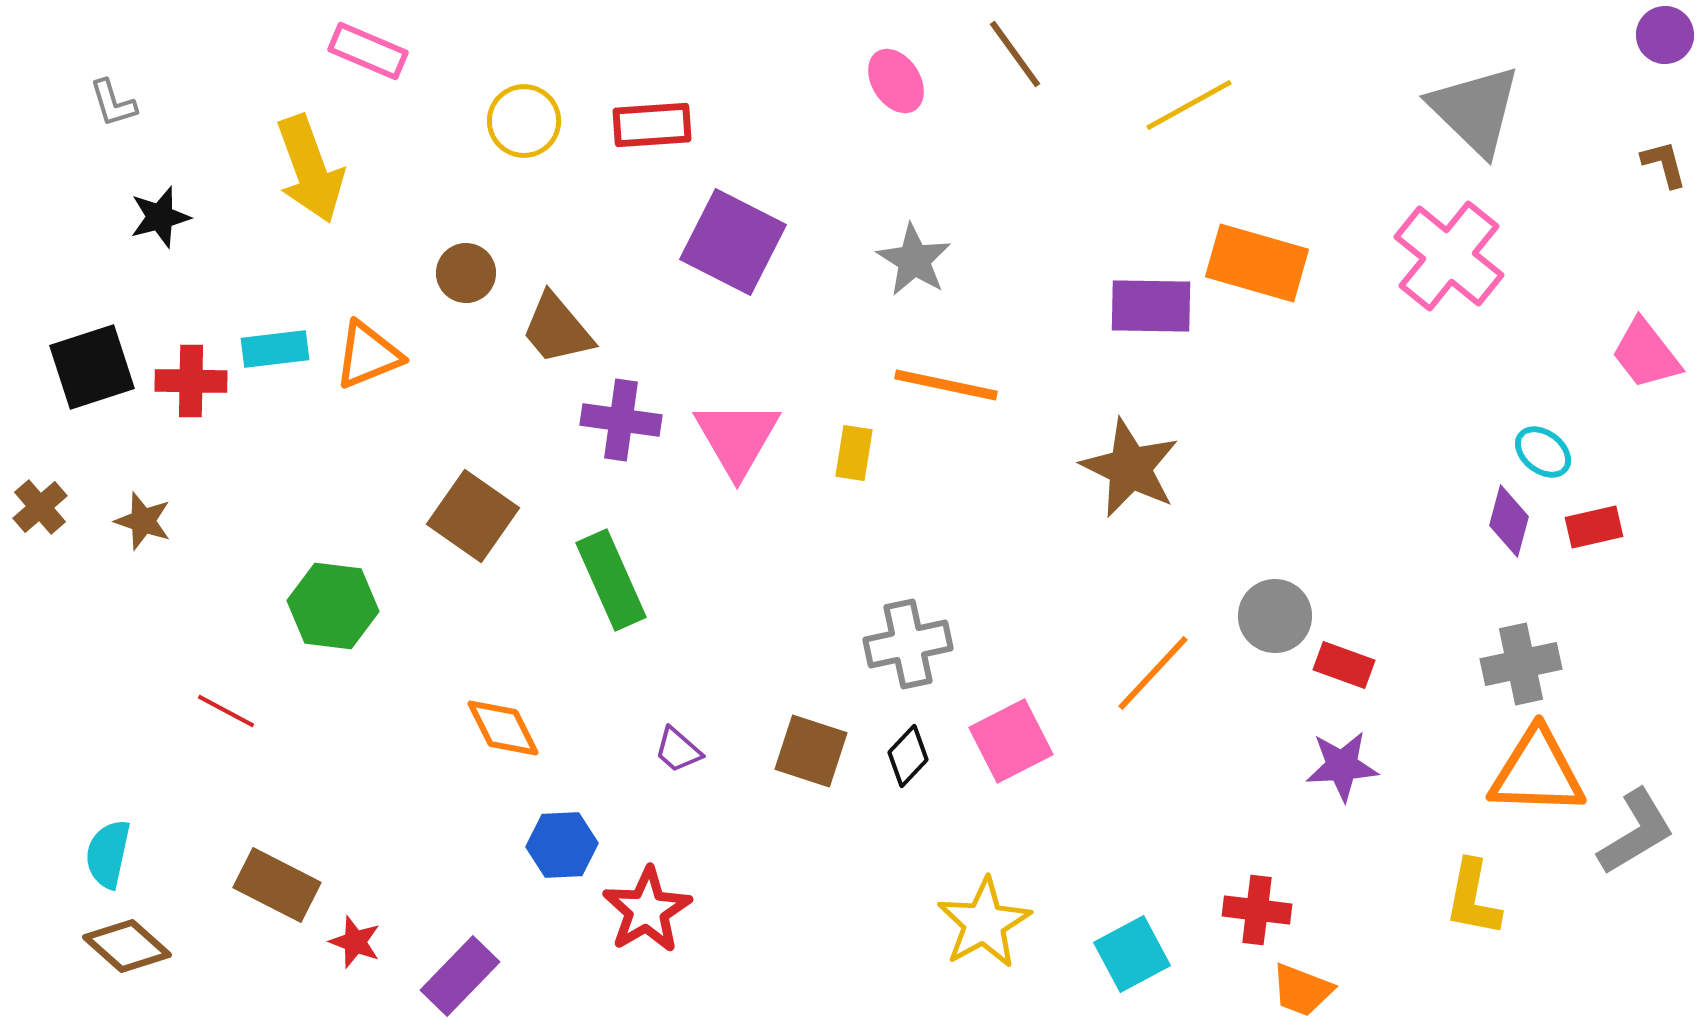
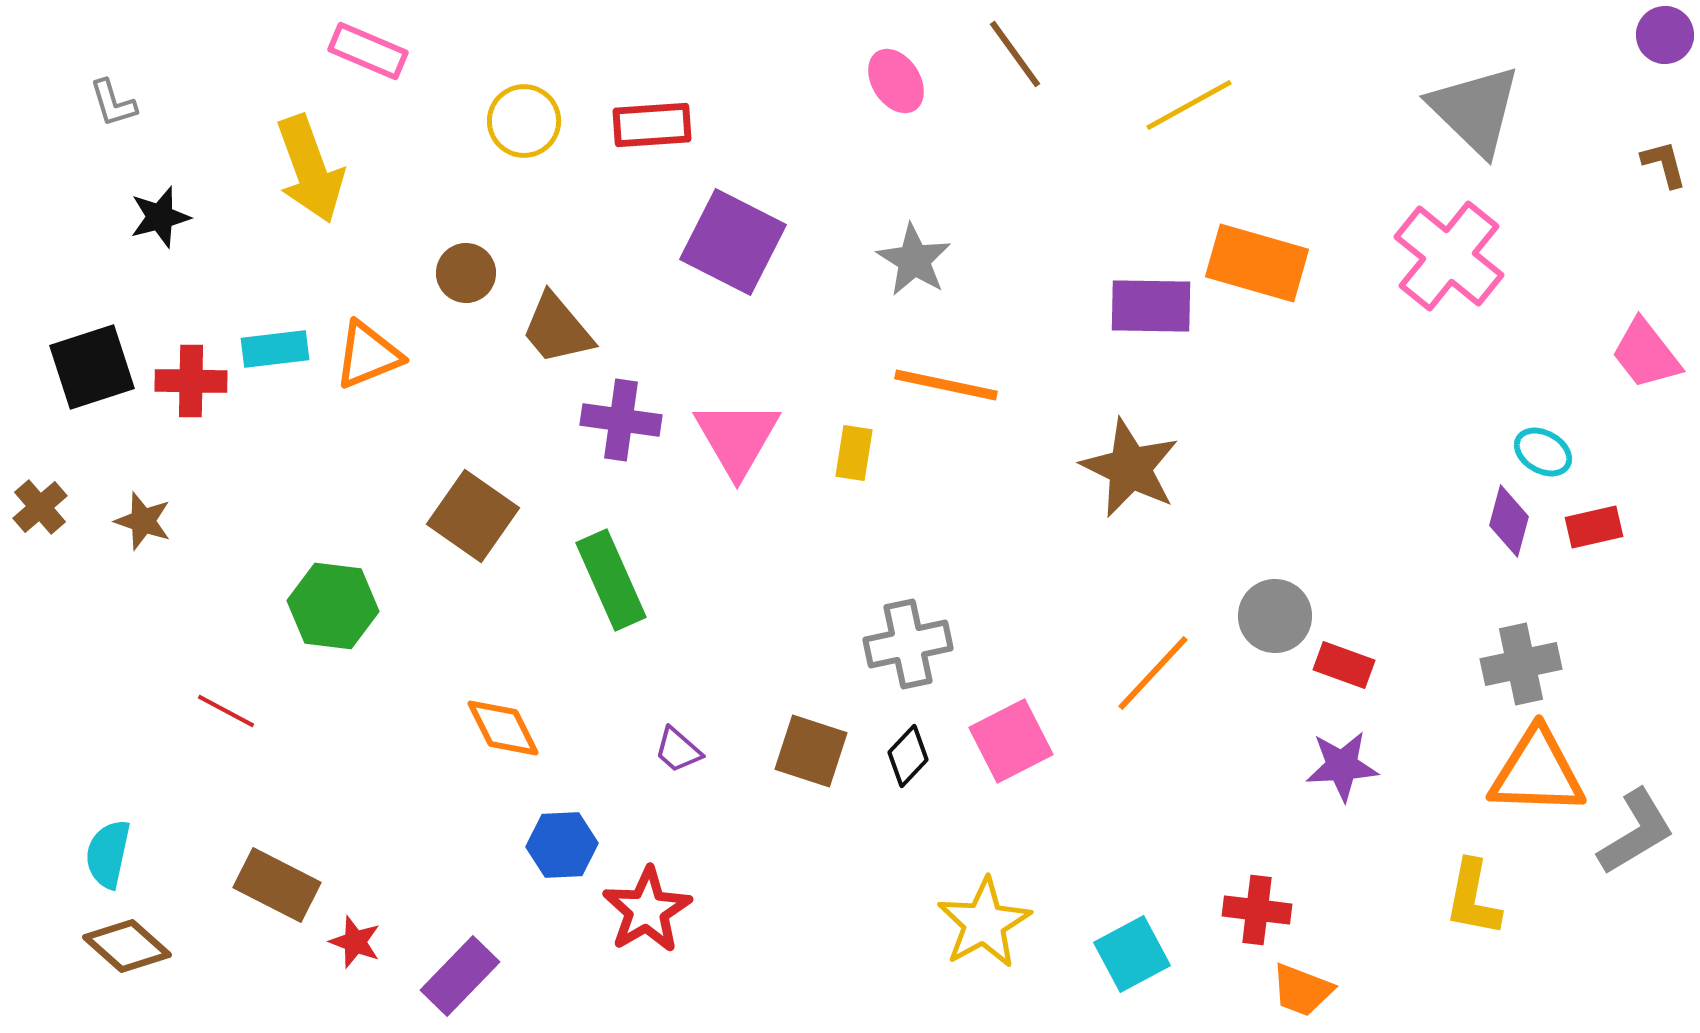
cyan ellipse at (1543, 452): rotated 8 degrees counterclockwise
